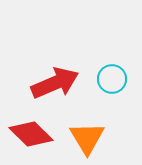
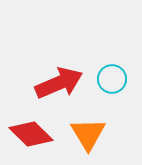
red arrow: moved 4 px right
orange triangle: moved 1 px right, 4 px up
